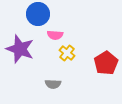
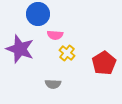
red pentagon: moved 2 px left
